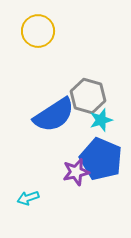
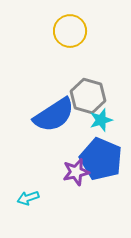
yellow circle: moved 32 px right
